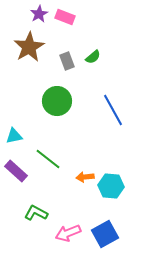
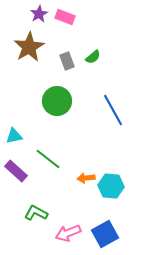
orange arrow: moved 1 px right, 1 px down
